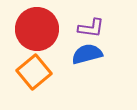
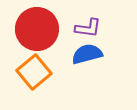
purple L-shape: moved 3 px left
